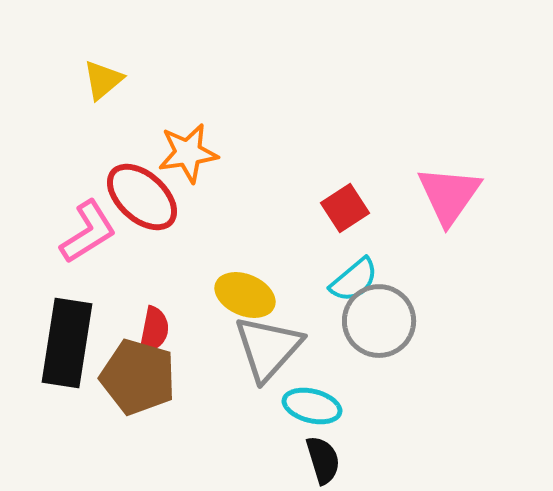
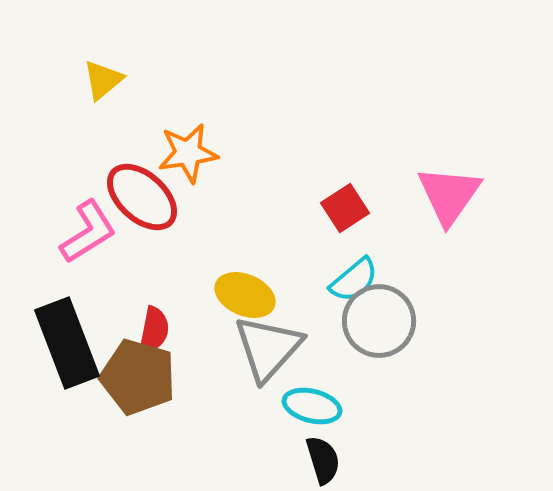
black rectangle: rotated 30 degrees counterclockwise
